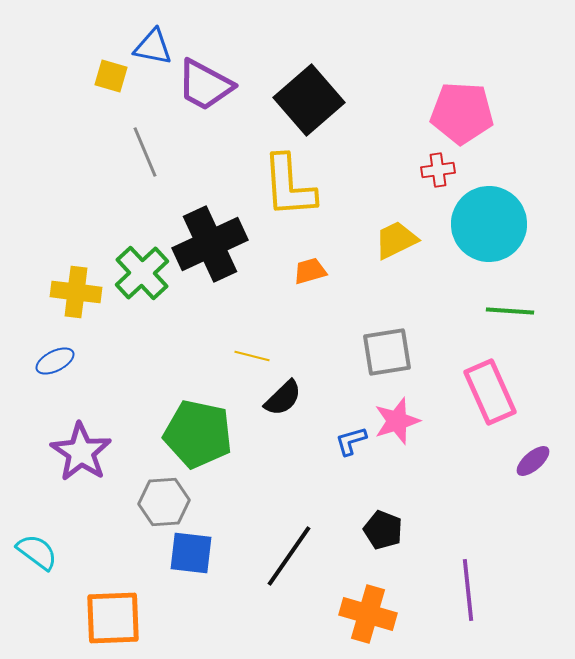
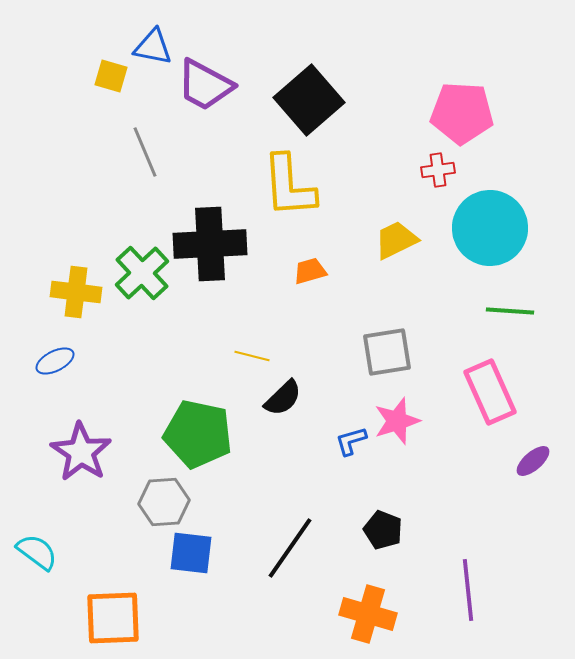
cyan circle: moved 1 px right, 4 px down
black cross: rotated 22 degrees clockwise
black line: moved 1 px right, 8 px up
